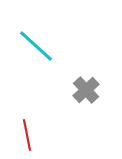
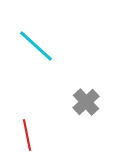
gray cross: moved 12 px down
